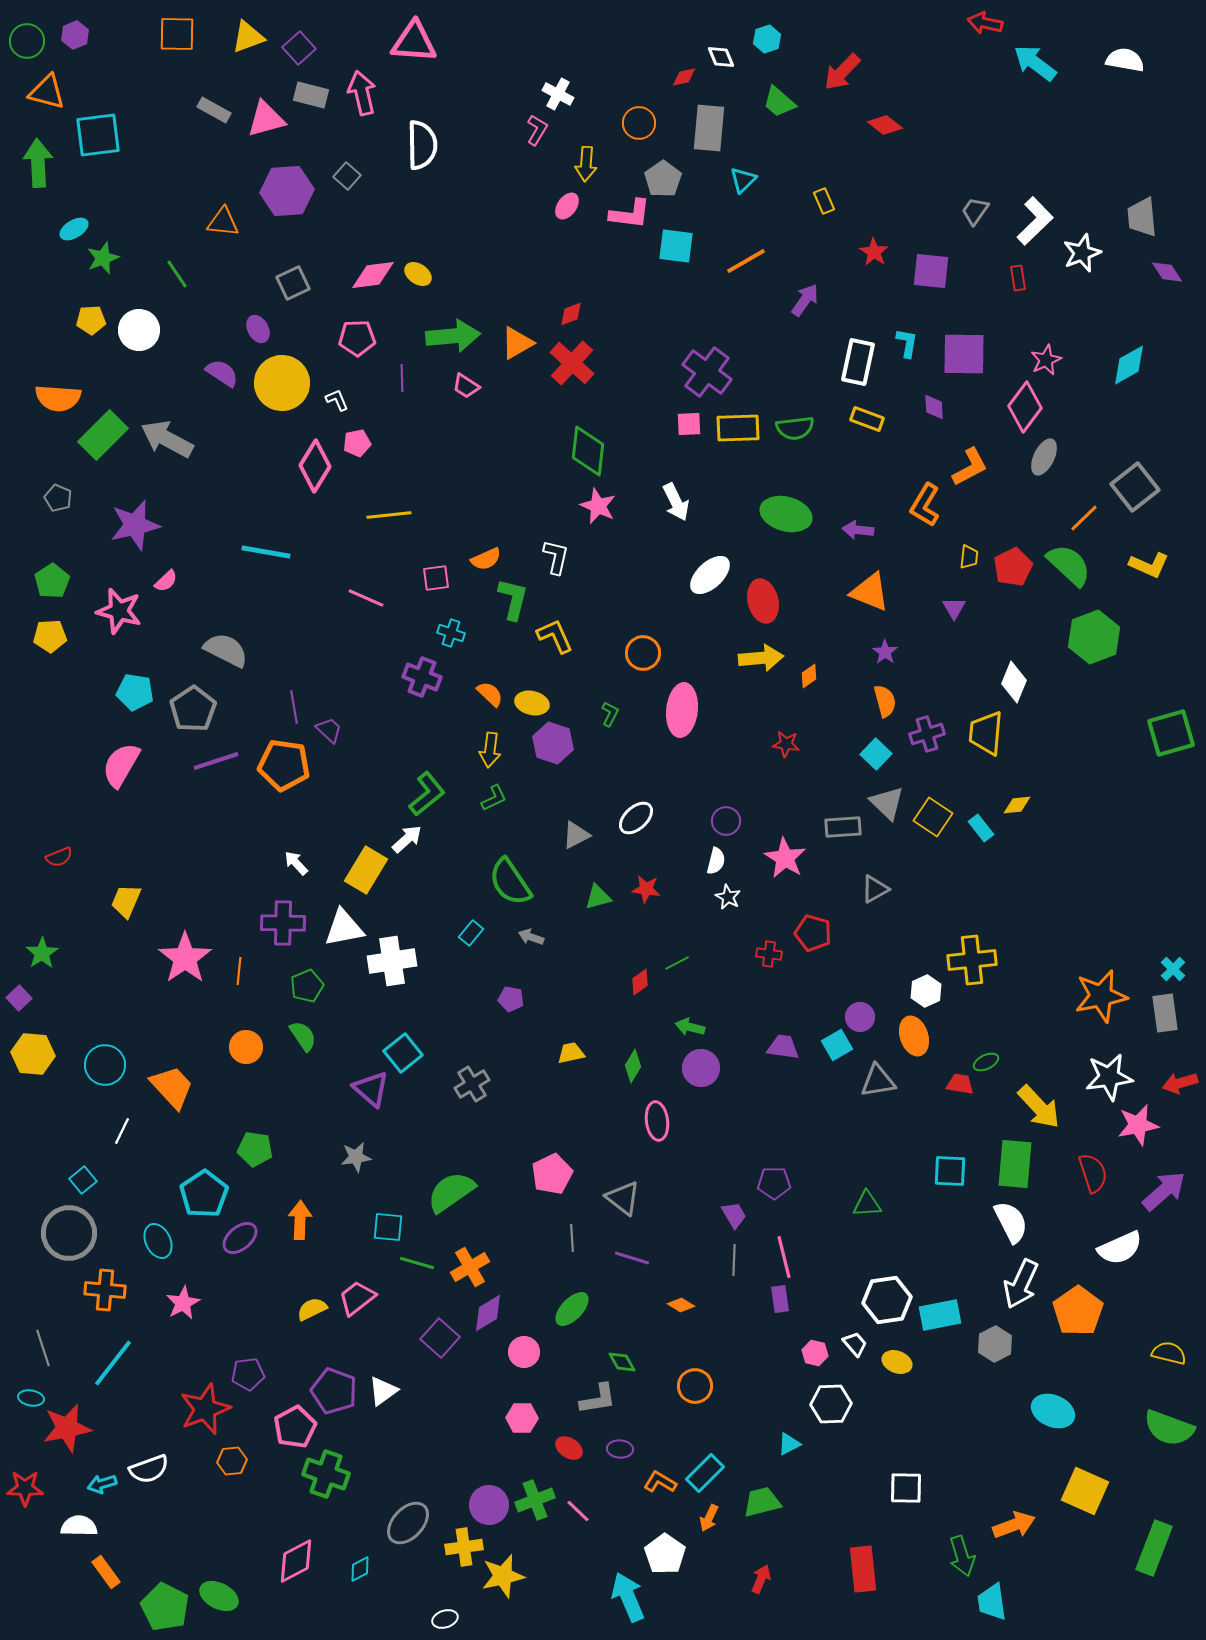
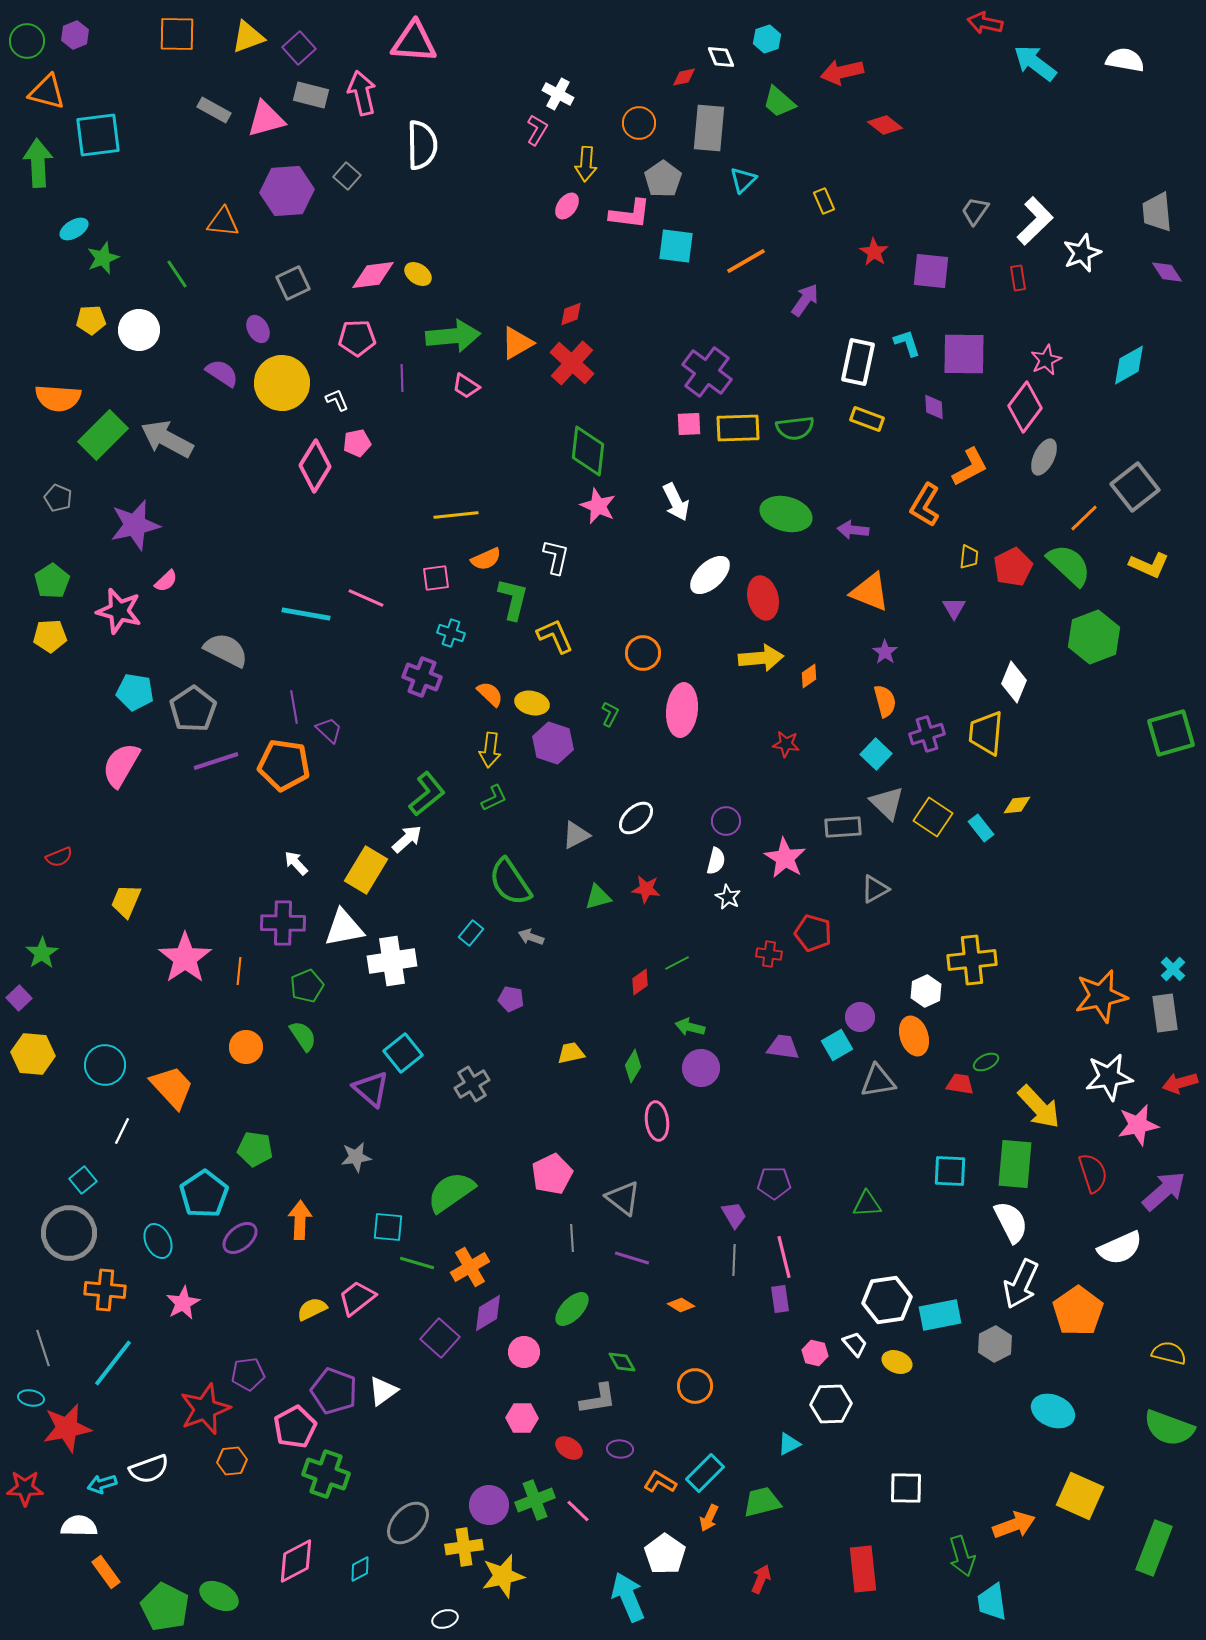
red arrow at (842, 72): rotated 33 degrees clockwise
gray trapezoid at (1142, 217): moved 15 px right, 5 px up
cyan L-shape at (907, 343): rotated 28 degrees counterclockwise
yellow line at (389, 515): moved 67 px right
purple arrow at (858, 530): moved 5 px left
cyan line at (266, 552): moved 40 px right, 62 px down
red ellipse at (763, 601): moved 3 px up
yellow square at (1085, 1491): moved 5 px left, 5 px down
